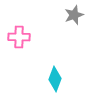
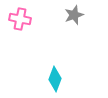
pink cross: moved 1 px right, 18 px up; rotated 10 degrees clockwise
